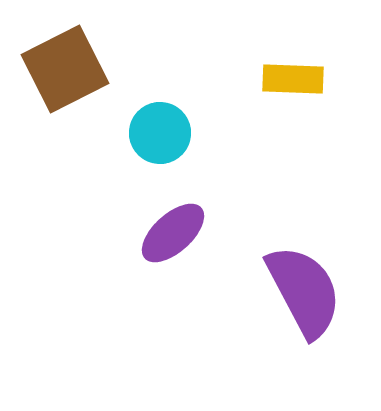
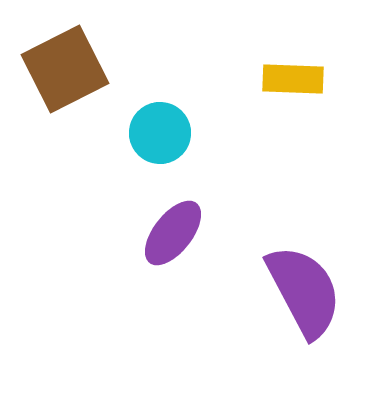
purple ellipse: rotated 10 degrees counterclockwise
